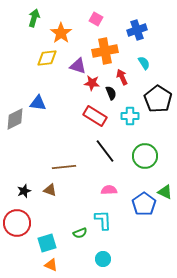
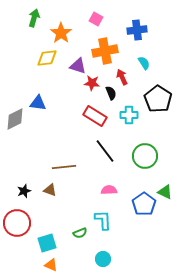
blue cross: rotated 12 degrees clockwise
cyan cross: moved 1 px left, 1 px up
